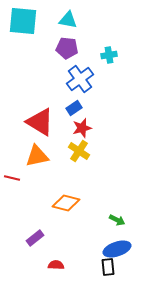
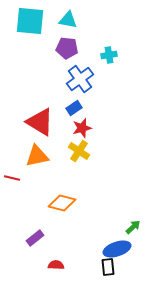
cyan square: moved 7 px right
orange diamond: moved 4 px left
green arrow: moved 16 px right, 7 px down; rotated 70 degrees counterclockwise
